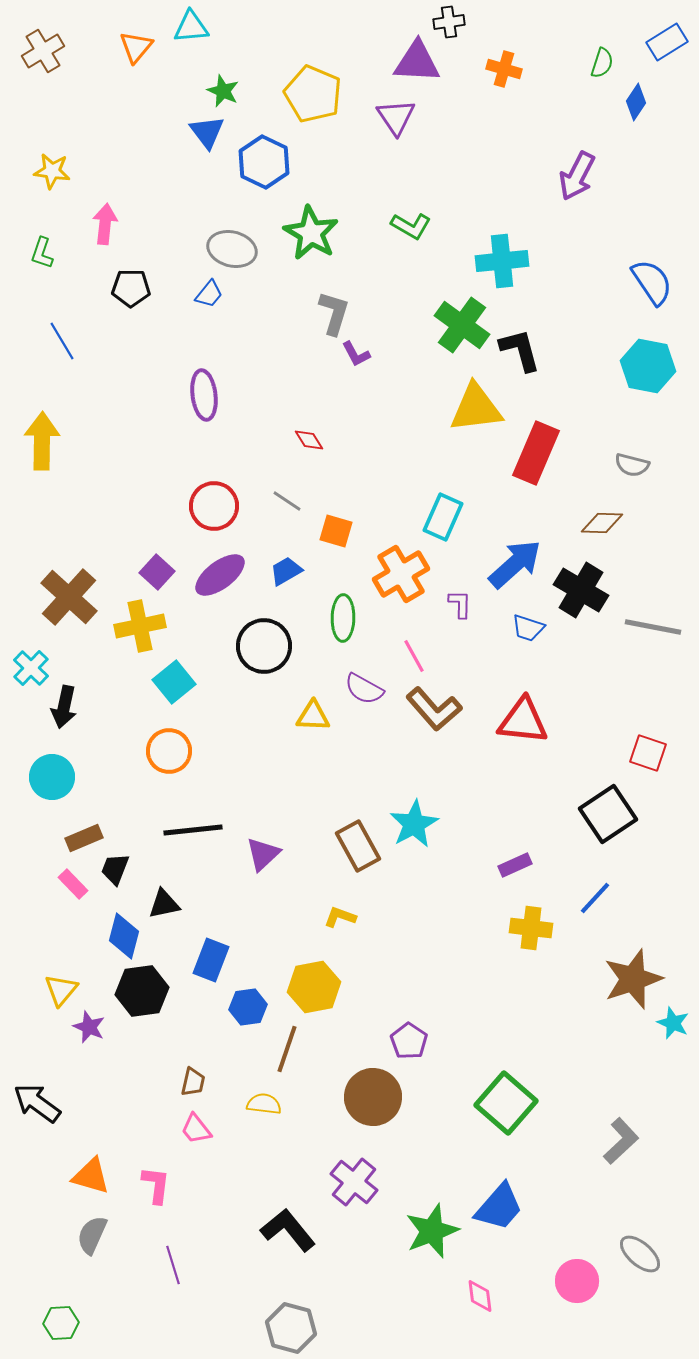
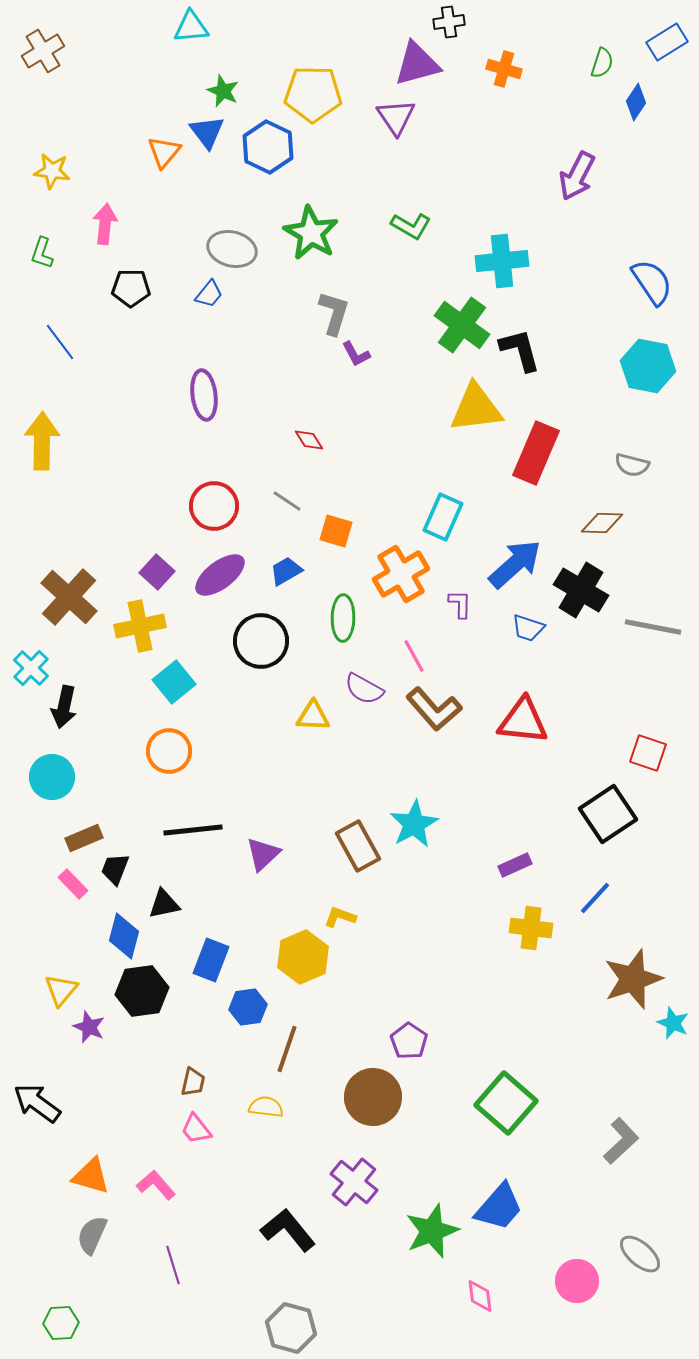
orange triangle at (136, 47): moved 28 px right, 105 px down
purple triangle at (417, 62): moved 2 px down; rotated 18 degrees counterclockwise
yellow pentagon at (313, 94): rotated 22 degrees counterclockwise
blue hexagon at (264, 162): moved 4 px right, 15 px up
blue line at (62, 341): moved 2 px left, 1 px down; rotated 6 degrees counterclockwise
black circle at (264, 646): moved 3 px left, 5 px up
yellow hexagon at (314, 987): moved 11 px left, 30 px up; rotated 12 degrees counterclockwise
yellow semicircle at (264, 1104): moved 2 px right, 3 px down
pink L-shape at (156, 1185): rotated 48 degrees counterclockwise
